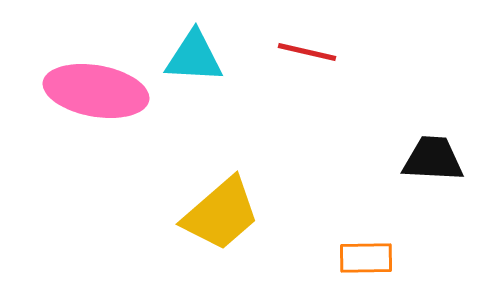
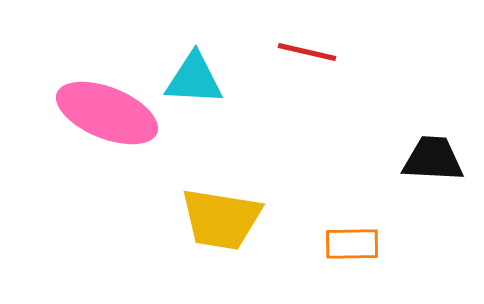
cyan triangle: moved 22 px down
pink ellipse: moved 11 px right, 22 px down; rotated 12 degrees clockwise
yellow trapezoid: moved 5 px down; rotated 50 degrees clockwise
orange rectangle: moved 14 px left, 14 px up
